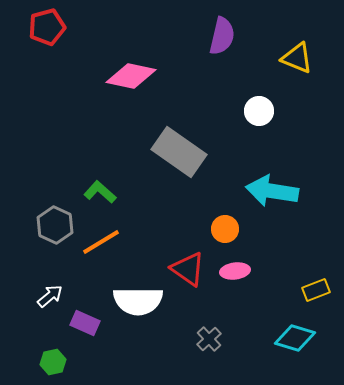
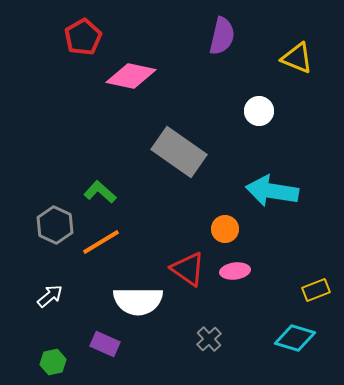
red pentagon: moved 36 px right, 10 px down; rotated 15 degrees counterclockwise
purple rectangle: moved 20 px right, 21 px down
